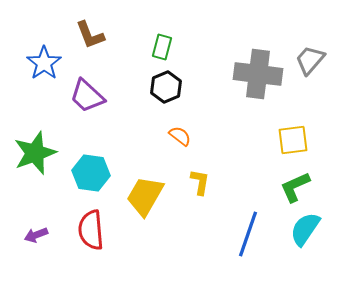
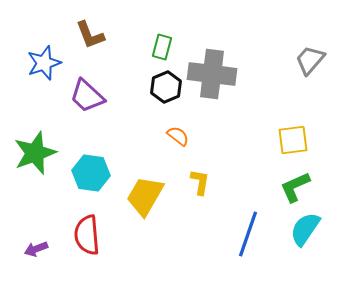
blue star: rotated 16 degrees clockwise
gray cross: moved 46 px left
orange semicircle: moved 2 px left
red semicircle: moved 4 px left, 5 px down
purple arrow: moved 14 px down
